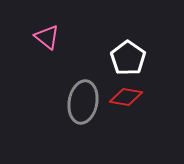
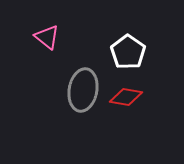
white pentagon: moved 6 px up
gray ellipse: moved 12 px up
